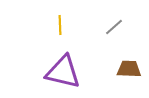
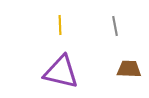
gray line: moved 1 px right, 1 px up; rotated 60 degrees counterclockwise
purple triangle: moved 2 px left
